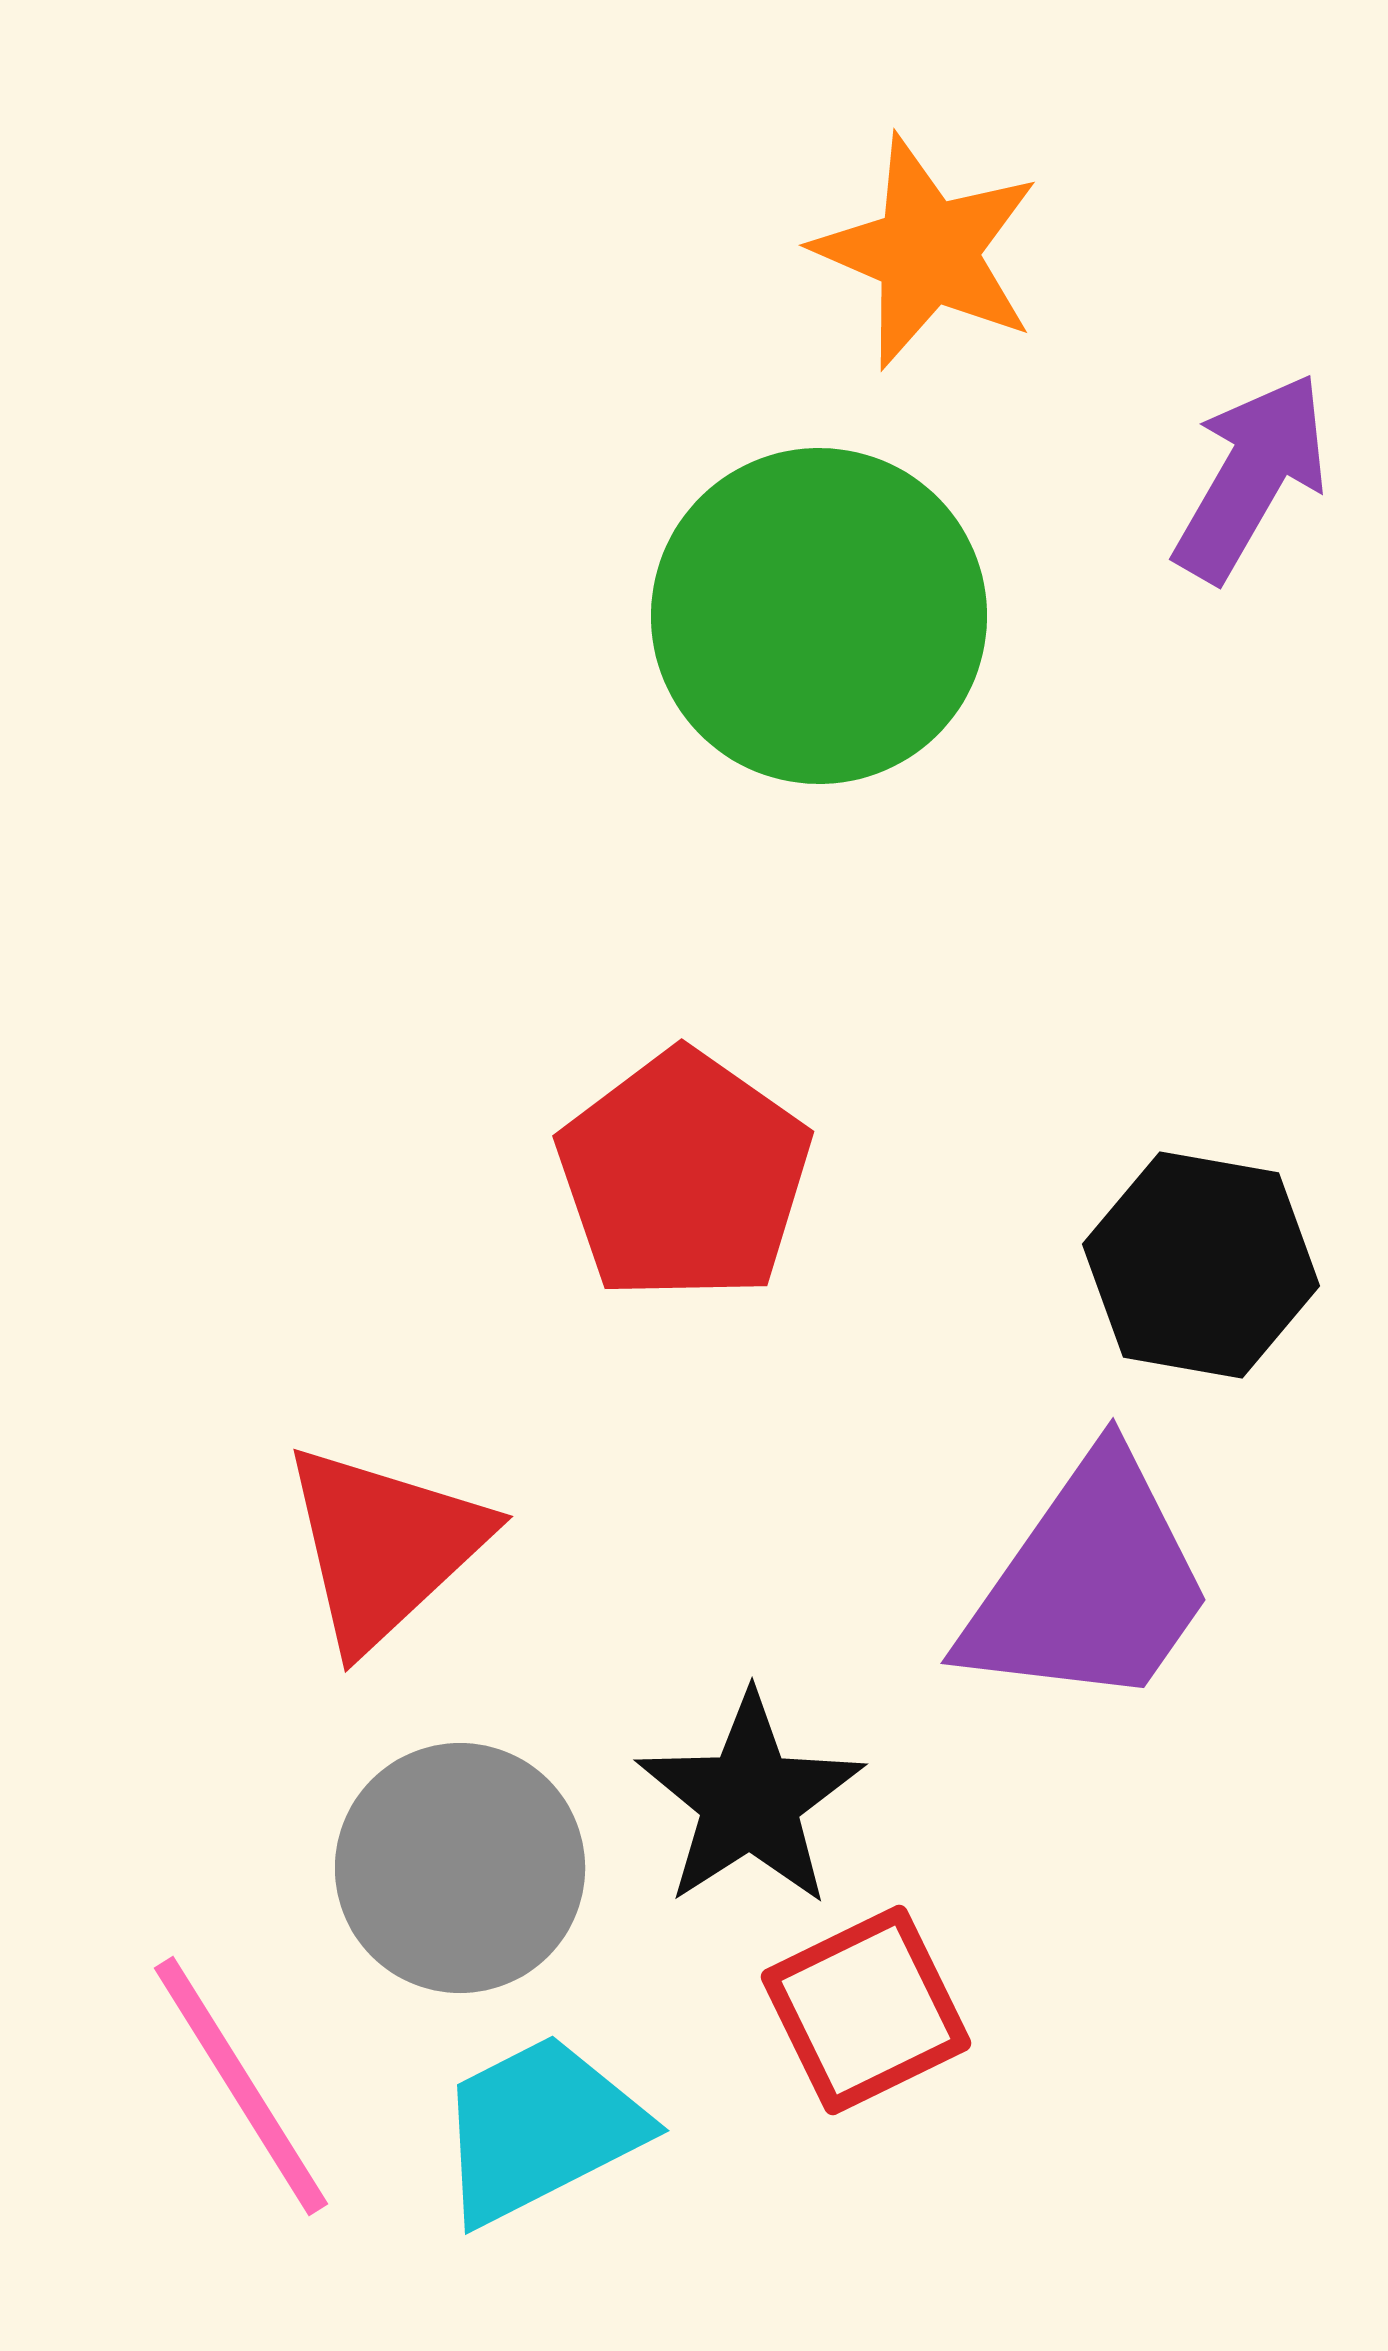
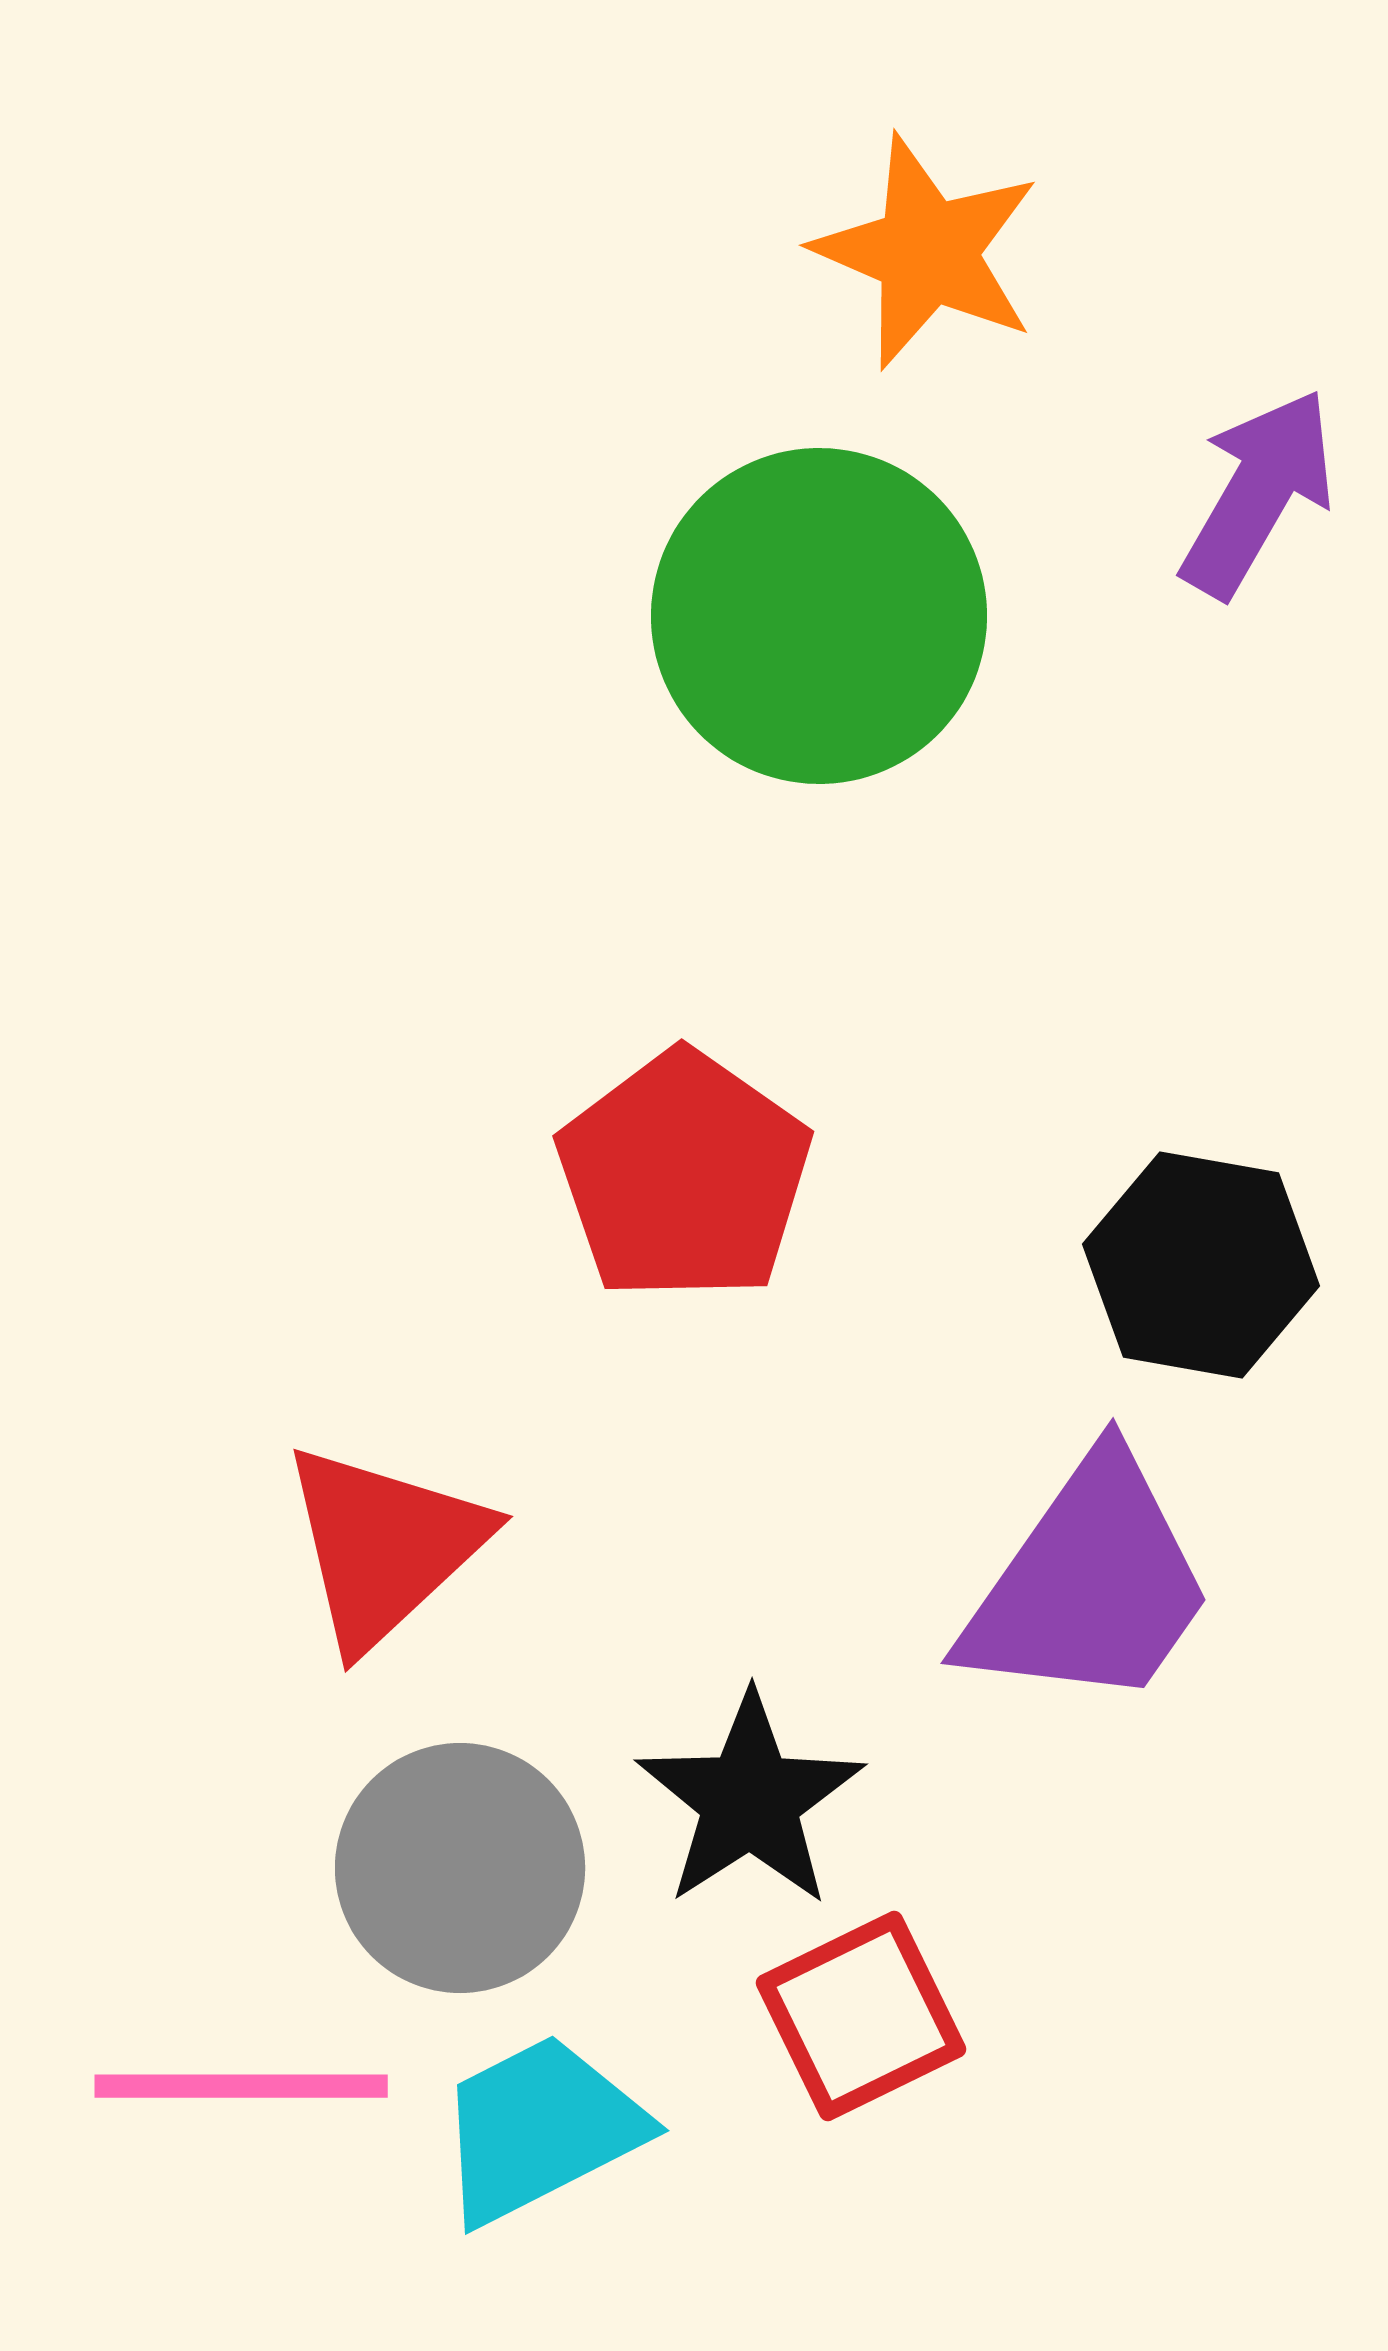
purple arrow: moved 7 px right, 16 px down
red square: moved 5 px left, 6 px down
pink line: rotated 58 degrees counterclockwise
